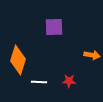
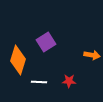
purple square: moved 8 px left, 15 px down; rotated 30 degrees counterclockwise
